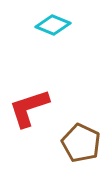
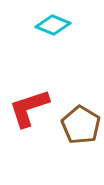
brown pentagon: moved 18 px up; rotated 6 degrees clockwise
